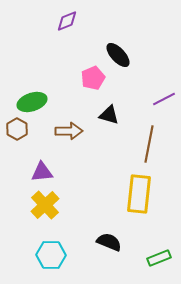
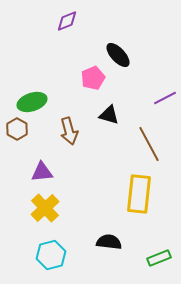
purple line: moved 1 px right, 1 px up
brown arrow: rotated 76 degrees clockwise
brown line: rotated 39 degrees counterclockwise
yellow cross: moved 3 px down
black semicircle: rotated 15 degrees counterclockwise
cyan hexagon: rotated 16 degrees counterclockwise
